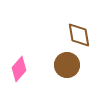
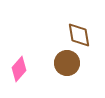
brown circle: moved 2 px up
